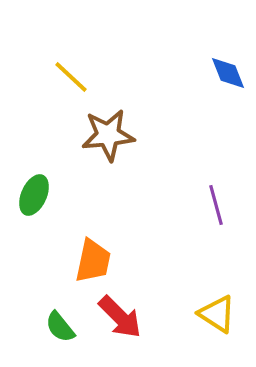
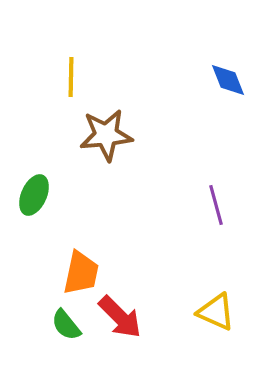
blue diamond: moved 7 px down
yellow line: rotated 48 degrees clockwise
brown star: moved 2 px left
orange trapezoid: moved 12 px left, 12 px down
yellow triangle: moved 1 px left, 2 px up; rotated 9 degrees counterclockwise
green semicircle: moved 6 px right, 2 px up
